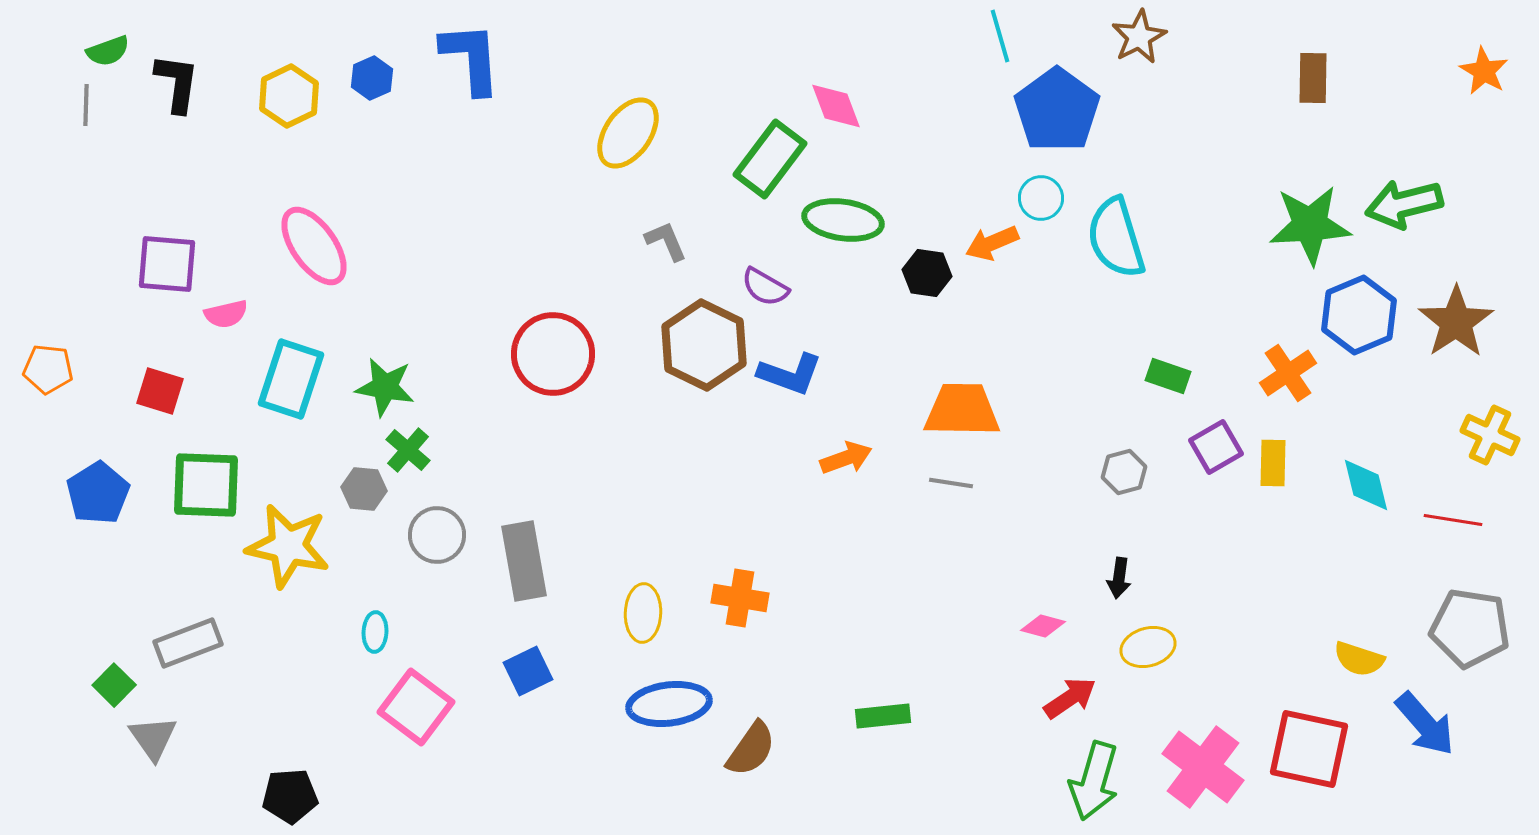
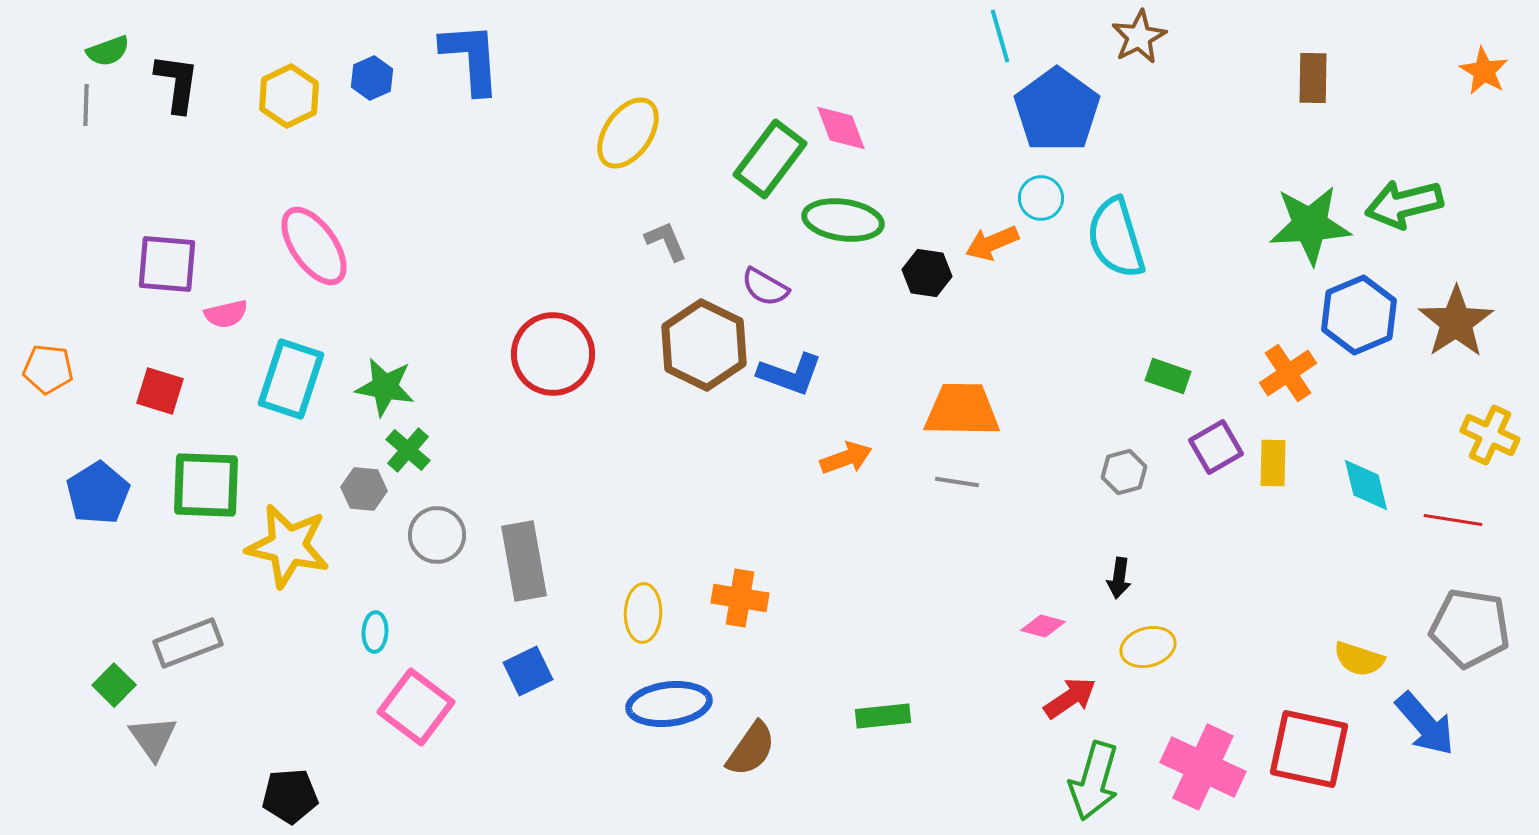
pink diamond at (836, 106): moved 5 px right, 22 px down
gray line at (951, 483): moved 6 px right, 1 px up
pink cross at (1203, 767): rotated 12 degrees counterclockwise
